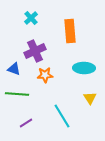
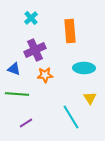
purple cross: moved 1 px up
cyan line: moved 9 px right, 1 px down
